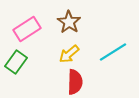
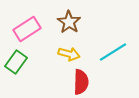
yellow arrow: rotated 125 degrees counterclockwise
red semicircle: moved 6 px right
